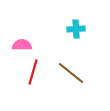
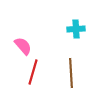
pink semicircle: moved 1 px right, 1 px down; rotated 48 degrees clockwise
brown line: rotated 48 degrees clockwise
